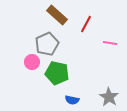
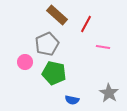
pink line: moved 7 px left, 4 px down
pink circle: moved 7 px left
green pentagon: moved 3 px left
gray star: moved 4 px up
